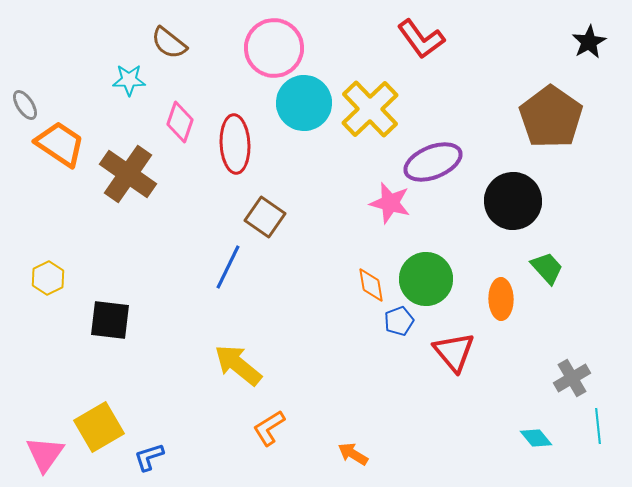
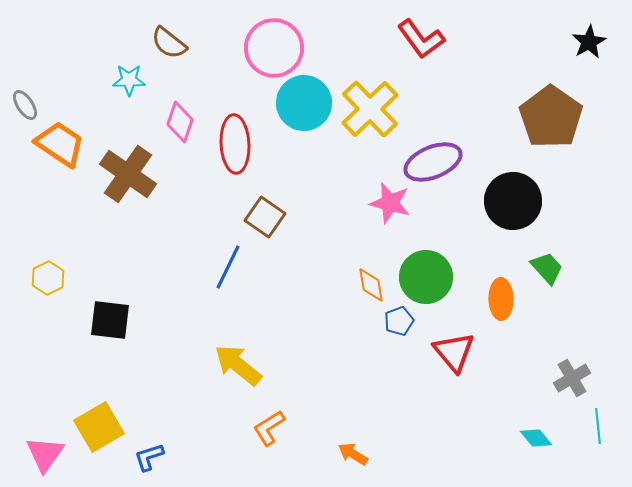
green circle: moved 2 px up
